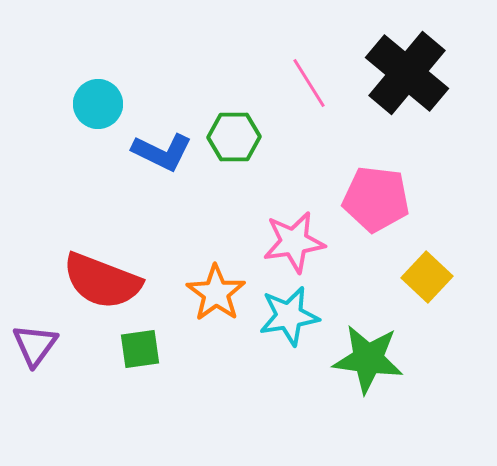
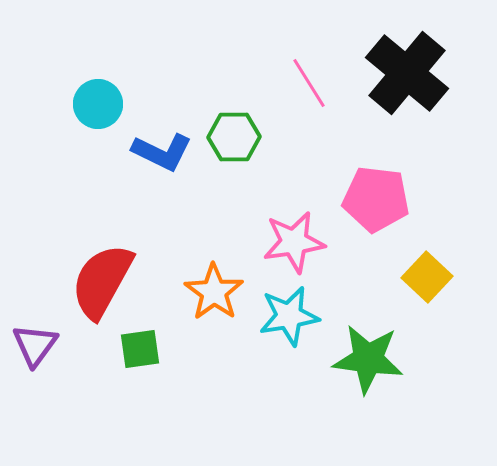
red semicircle: rotated 98 degrees clockwise
orange star: moved 2 px left, 1 px up
